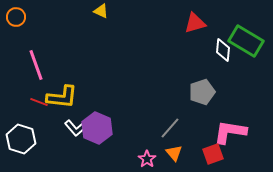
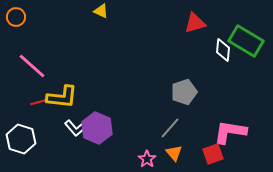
pink line: moved 4 px left, 1 px down; rotated 28 degrees counterclockwise
gray pentagon: moved 18 px left
red line: rotated 36 degrees counterclockwise
